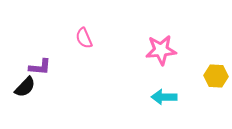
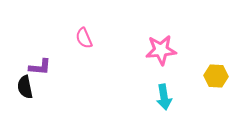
black semicircle: rotated 125 degrees clockwise
cyan arrow: rotated 100 degrees counterclockwise
